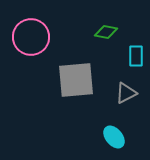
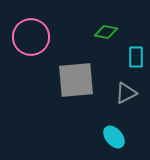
cyan rectangle: moved 1 px down
